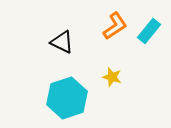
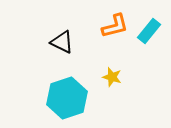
orange L-shape: rotated 20 degrees clockwise
